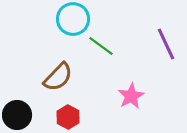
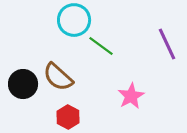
cyan circle: moved 1 px right, 1 px down
purple line: moved 1 px right
brown semicircle: rotated 88 degrees clockwise
black circle: moved 6 px right, 31 px up
